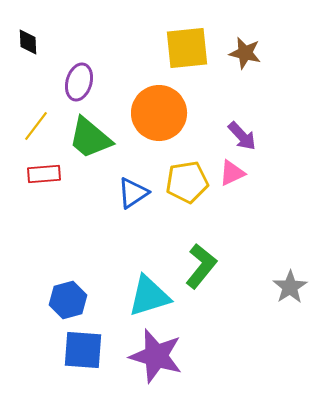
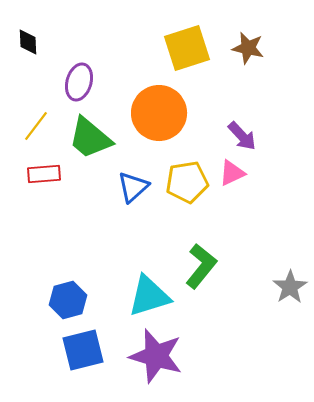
yellow square: rotated 12 degrees counterclockwise
brown star: moved 3 px right, 5 px up
blue triangle: moved 6 px up; rotated 8 degrees counterclockwise
blue square: rotated 18 degrees counterclockwise
